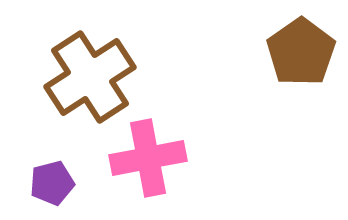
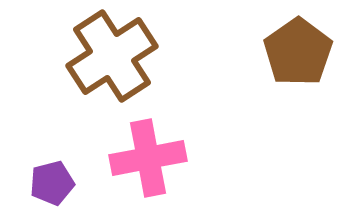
brown pentagon: moved 3 px left
brown cross: moved 22 px right, 21 px up
